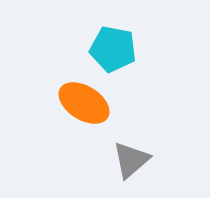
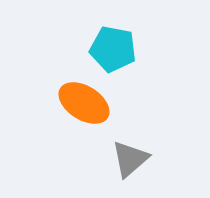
gray triangle: moved 1 px left, 1 px up
